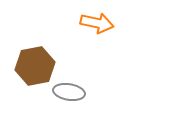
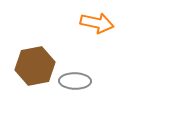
gray ellipse: moved 6 px right, 11 px up; rotated 8 degrees counterclockwise
